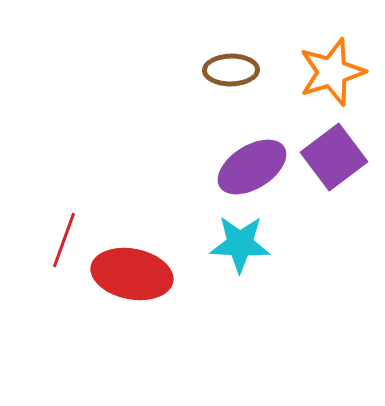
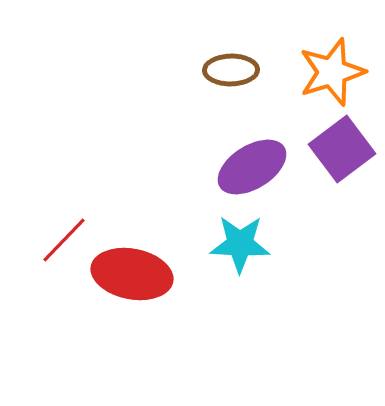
purple square: moved 8 px right, 8 px up
red line: rotated 24 degrees clockwise
